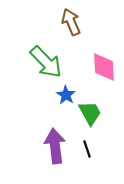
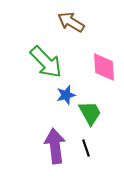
brown arrow: rotated 36 degrees counterclockwise
blue star: rotated 24 degrees clockwise
black line: moved 1 px left, 1 px up
